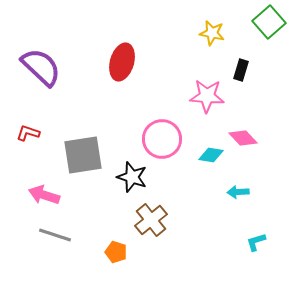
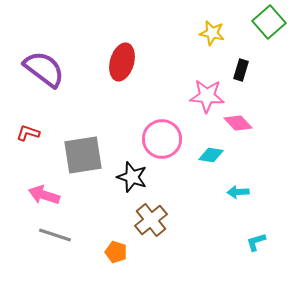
purple semicircle: moved 3 px right, 2 px down; rotated 6 degrees counterclockwise
pink diamond: moved 5 px left, 15 px up
